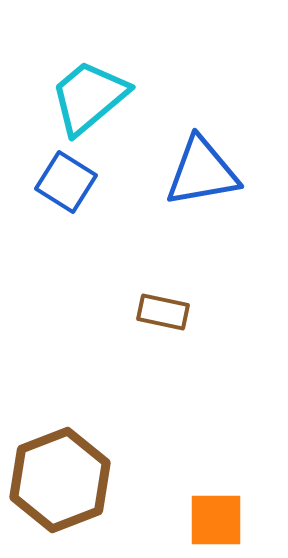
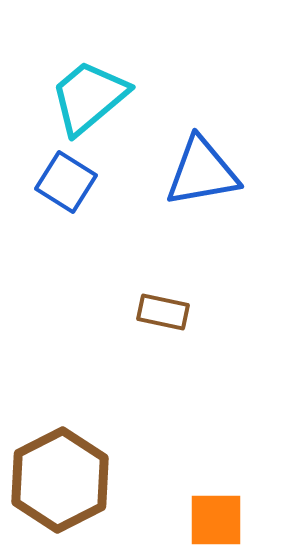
brown hexagon: rotated 6 degrees counterclockwise
